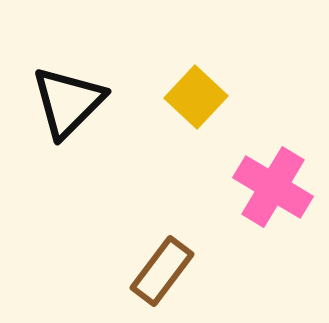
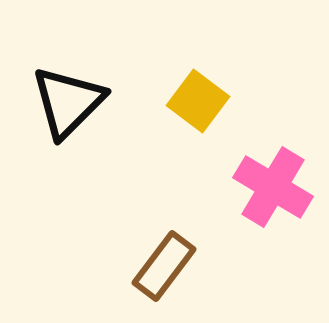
yellow square: moved 2 px right, 4 px down; rotated 6 degrees counterclockwise
brown rectangle: moved 2 px right, 5 px up
